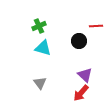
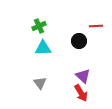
cyan triangle: rotated 18 degrees counterclockwise
purple triangle: moved 2 px left, 1 px down
red arrow: rotated 72 degrees counterclockwise
